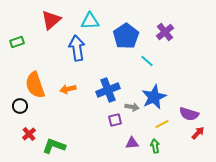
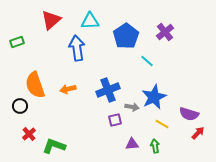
yellow line: rotated 56 degrees clockwise
purple triangle: moved 1 px down
